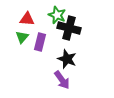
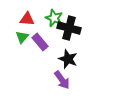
green star: moved 3 px left, 3 px down
purple rectangle: rotated 54 degrees counterclockwise
black star: moved 1 px right
